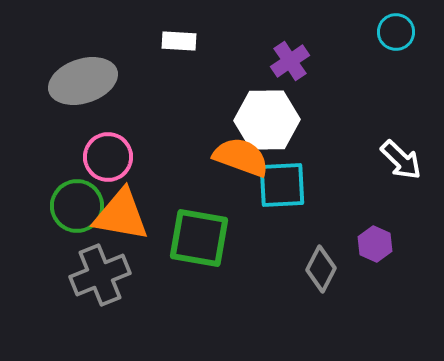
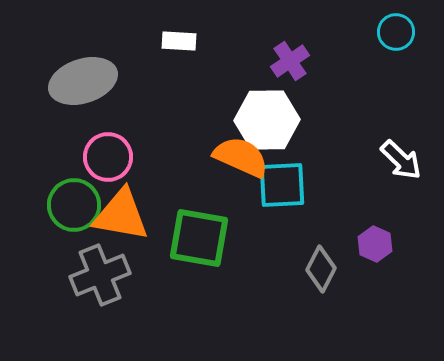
orange semicircle: rotated 4 degrees clockwise
green circle: moved 3 px left, 1 px up
